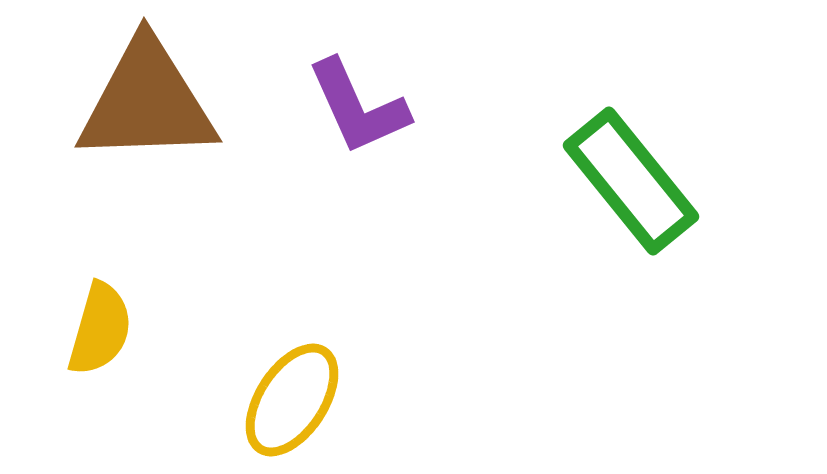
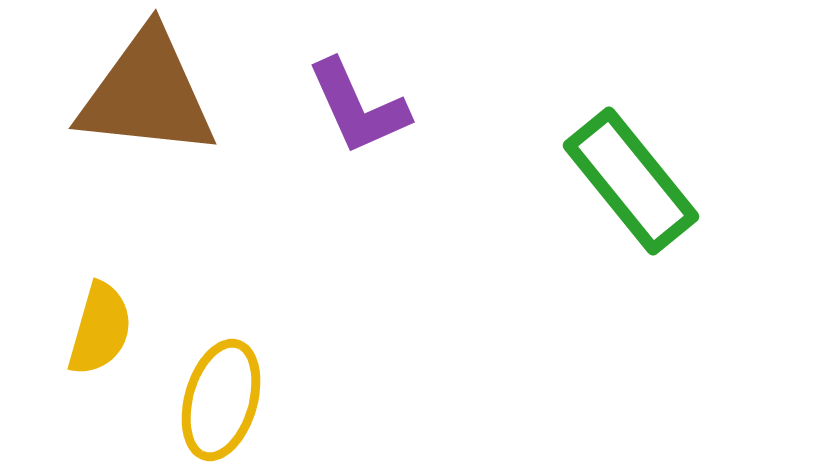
brown triangle: moved 8 px up; rotated 8 degrees clockwise
yellow ellipse: moved 71 px left; rotated 17 degrees counterclockwise
